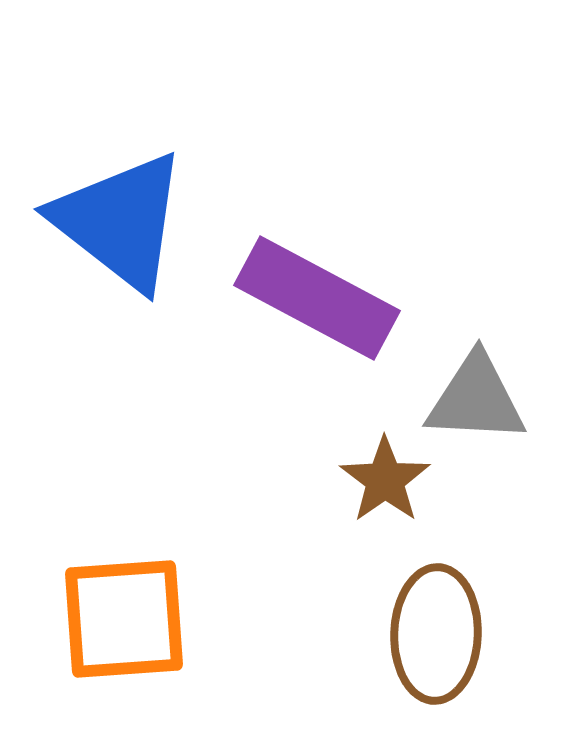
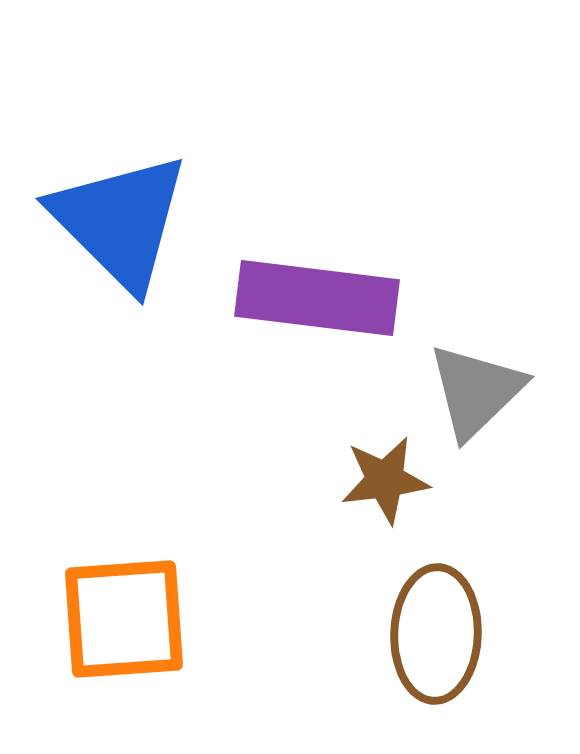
blue triangle: rotated 7 degrees clockwise
purple rectangle: rotated 21 degrees counterclockwise
gray triangle: moved 8 px up; rotated 47 degrees counterclockwise
brown star: rotated 28 degrees clockwise
